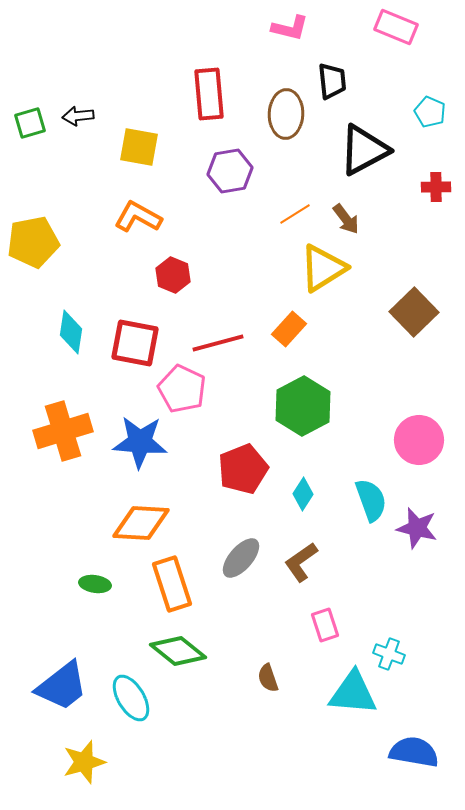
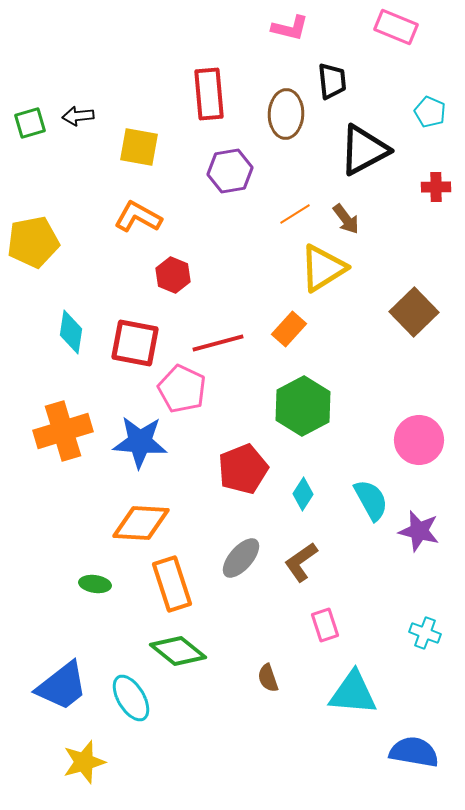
cyan semicircle at (371, 500): rotated 9 degrees counterclockwise
purple star at (417, 528): moved 2 px right, 3 px down
cyan cross at (389, 654): moved 36 px right, 21 px up
